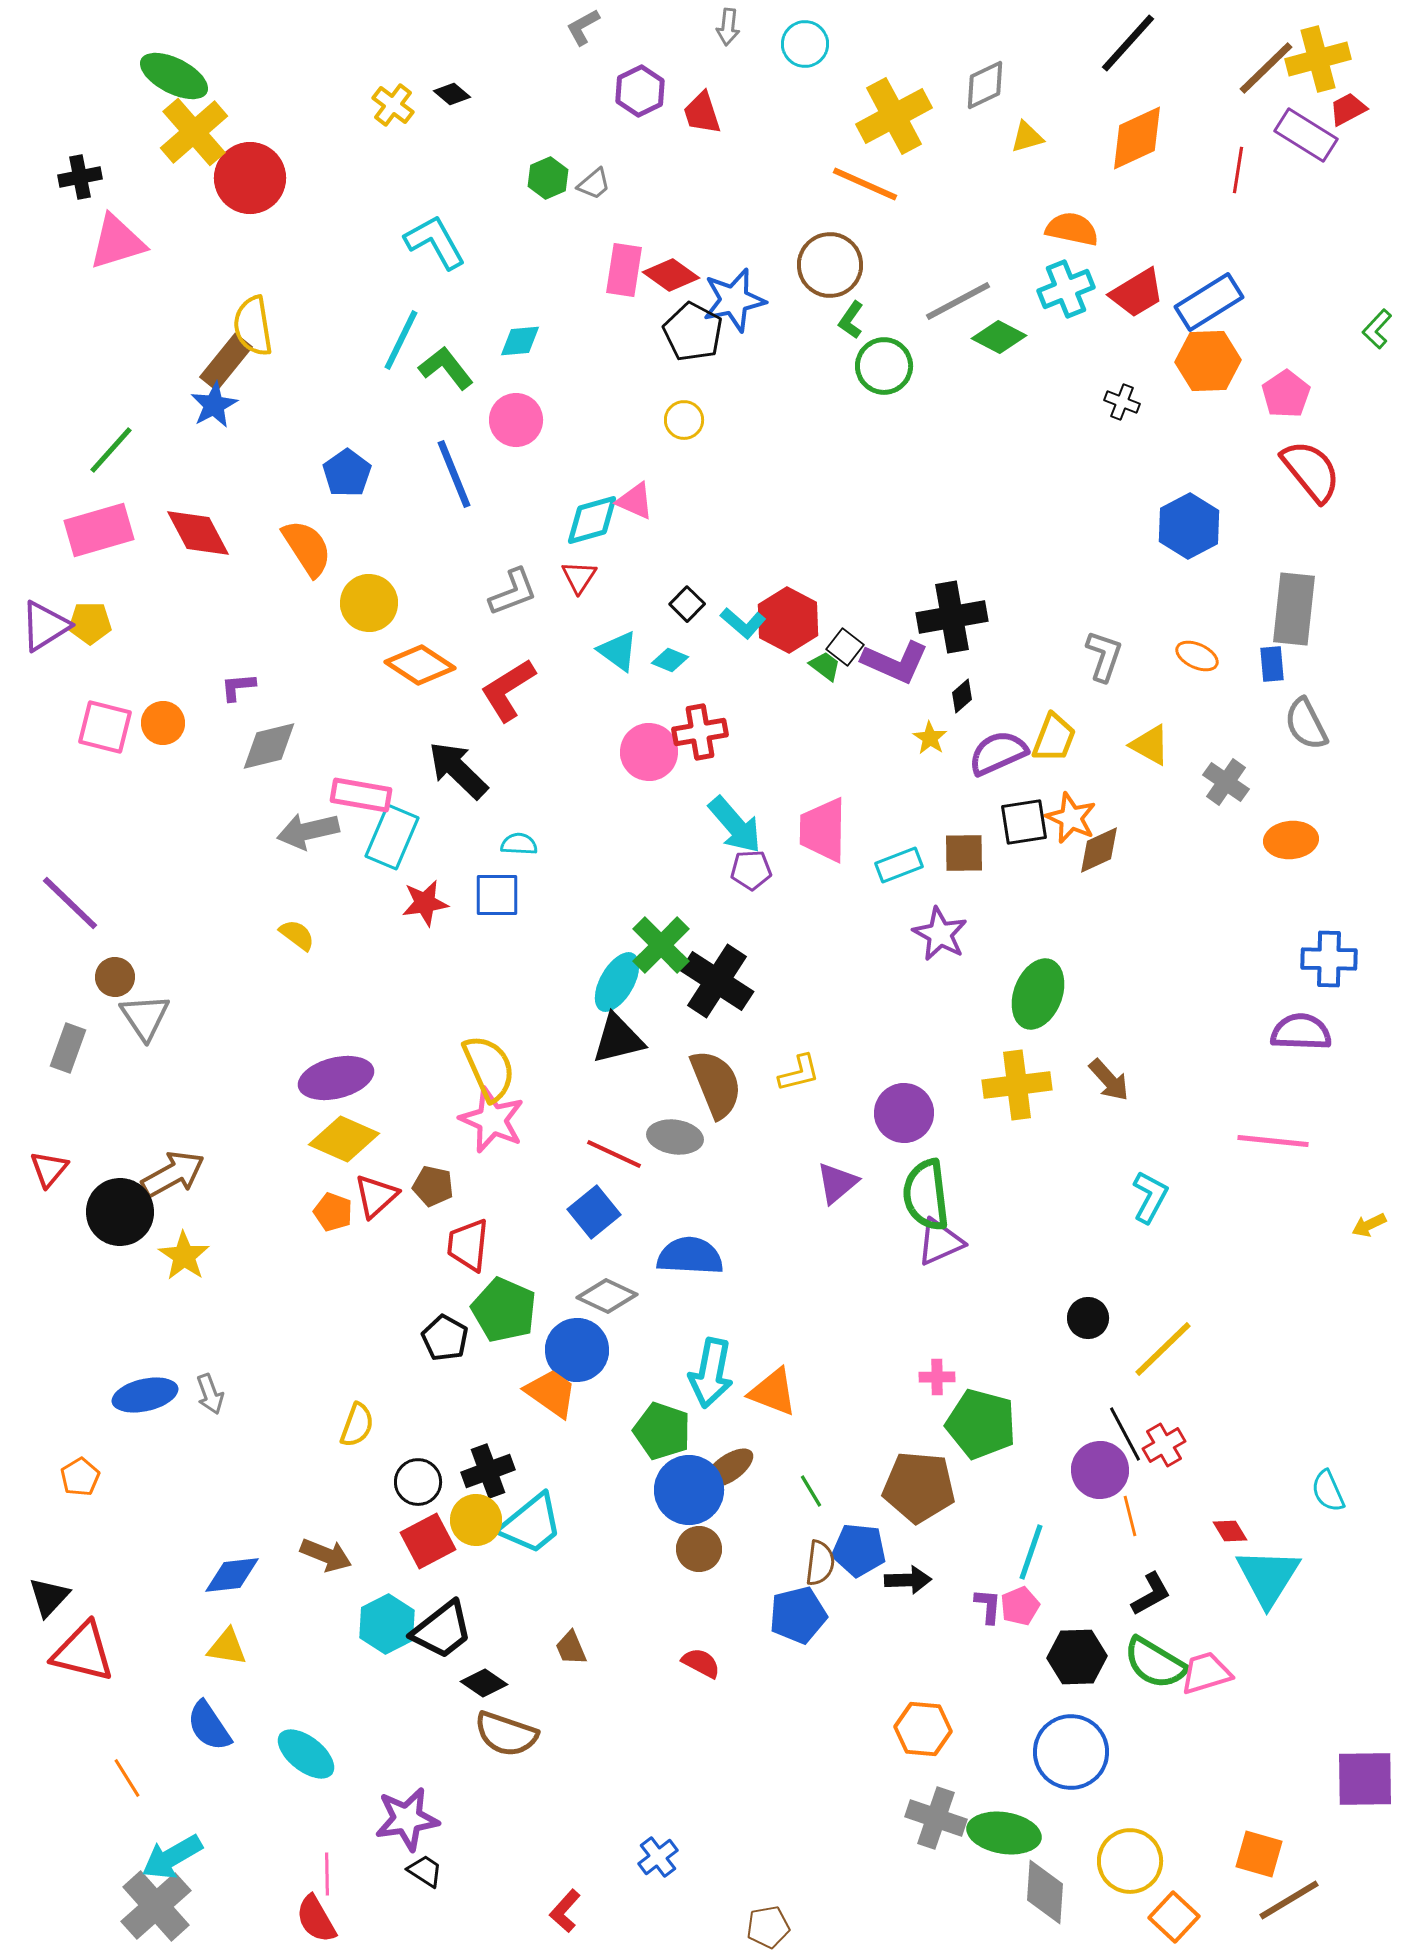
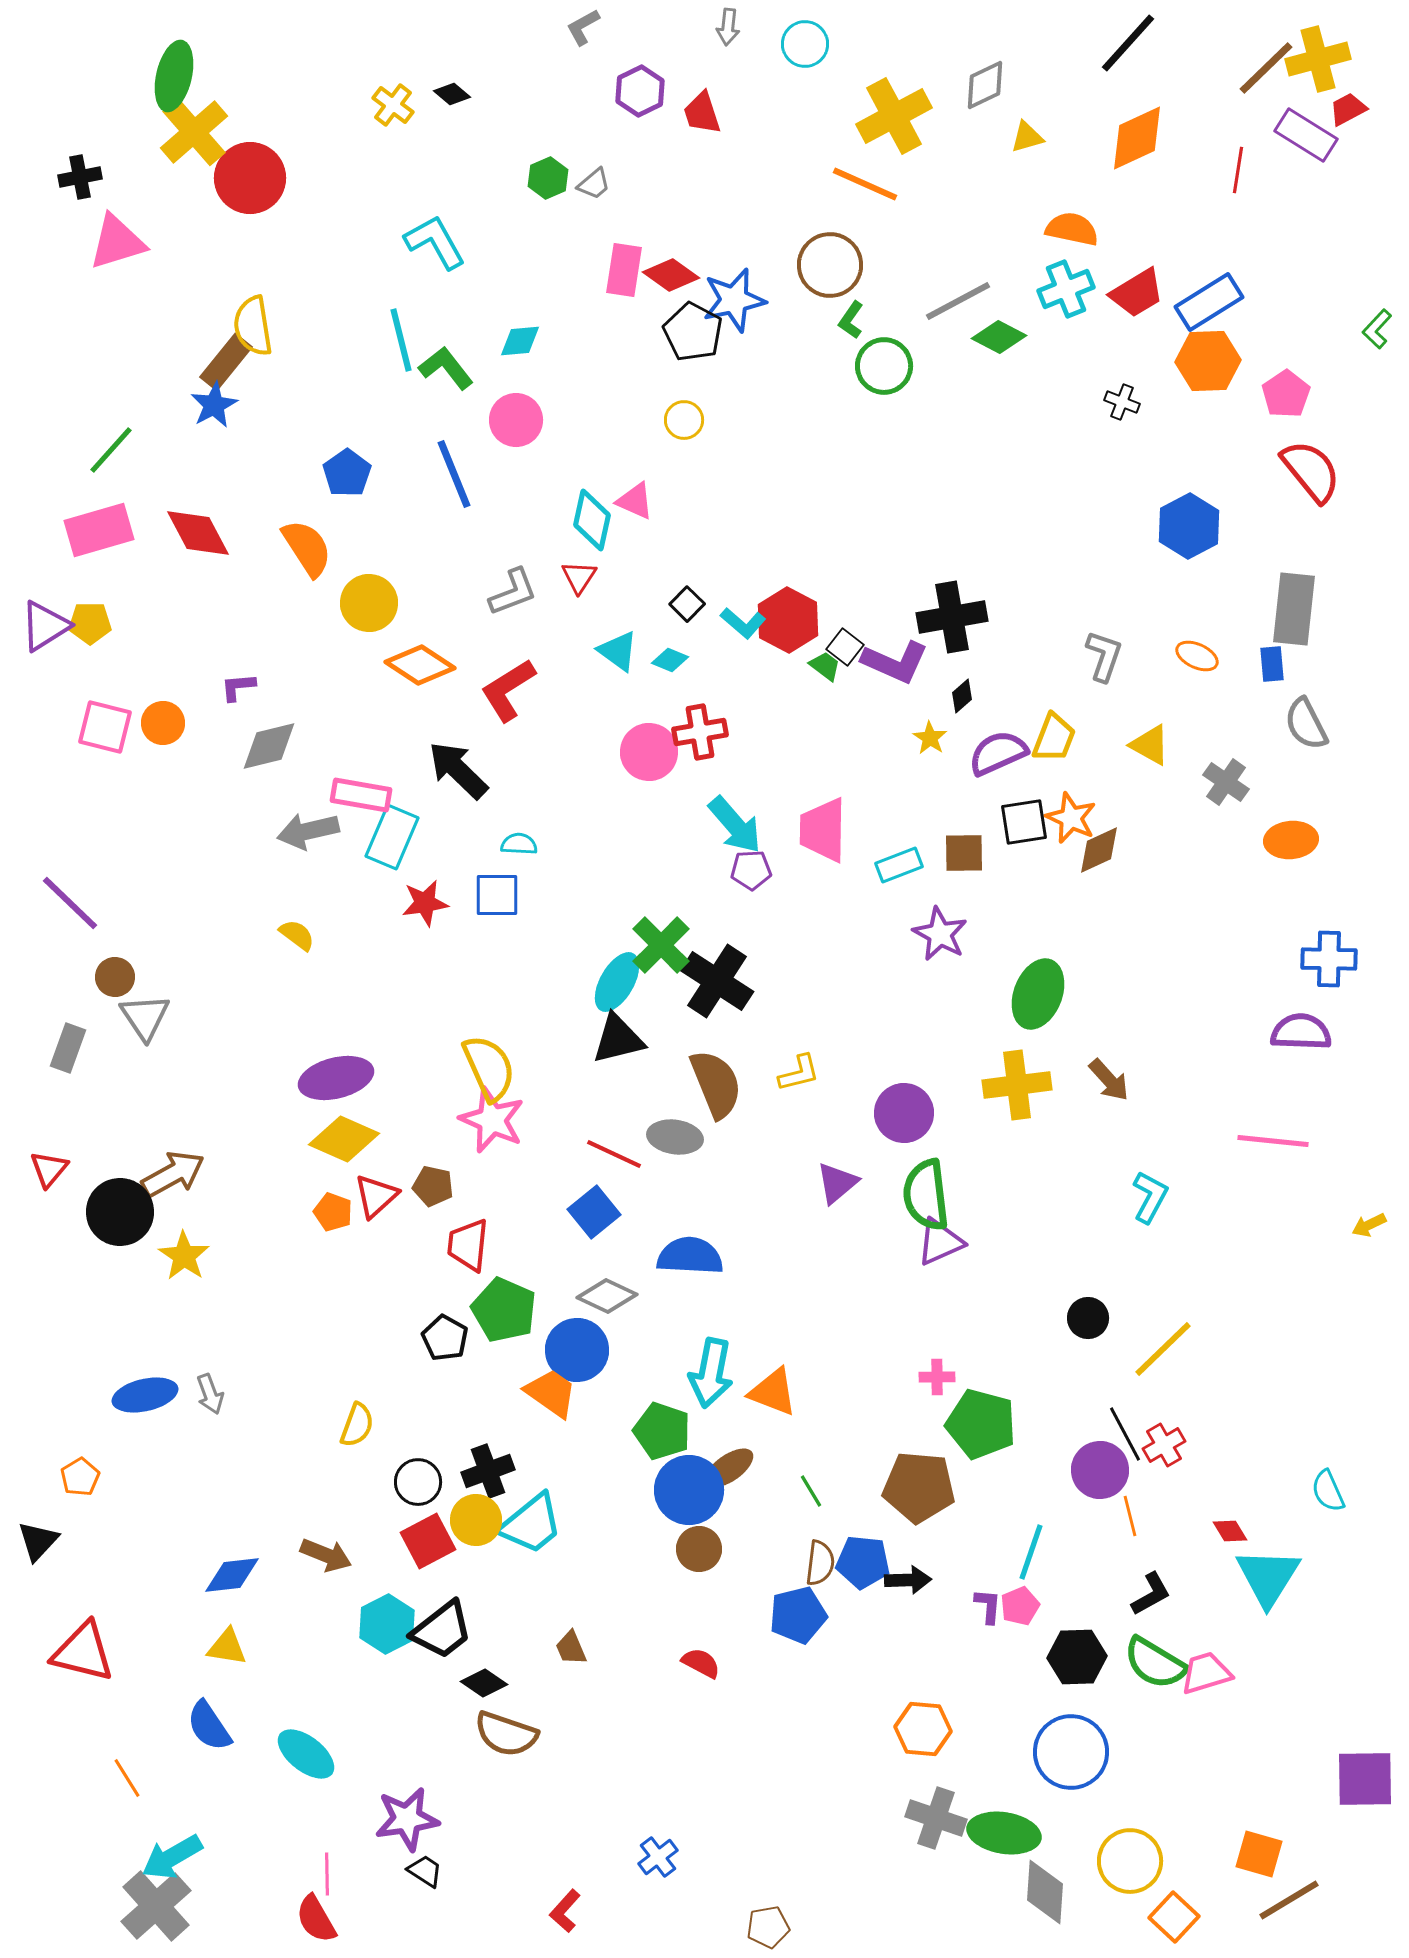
green ellipse at (174, 76): rotated 76 degrees clockwise
cyan line at (401, 340): rotated 40 degrees counterclockwise
cyan diamond at (592, 520): rotated 62 degrees counterclockwise
blue pentagon at (859, 1550): moved 4 px right, 12 px down
black triangle at (49, 1597): moved 11 px left, 56 px up
